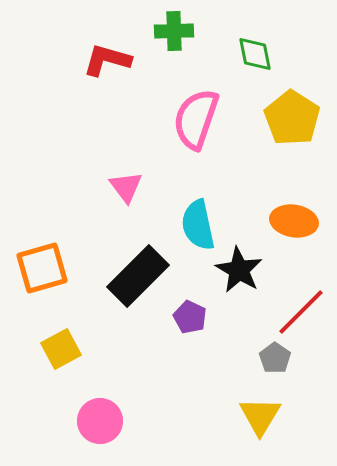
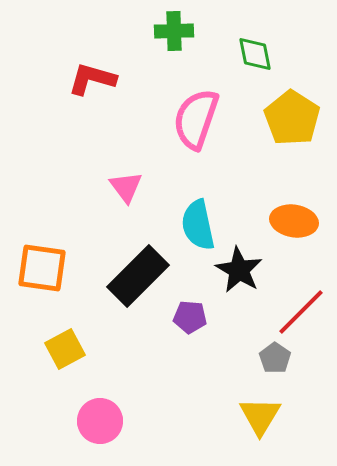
red L-shape: moved 15 px left, 19 px down
orange square: rotated 24 degrees clockwise
purple pentagon: rotated 20 degrees counterclockwise
yellow square: moved 4 px right
